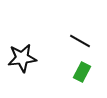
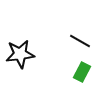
black star: moved 2 px left, 4 px up
